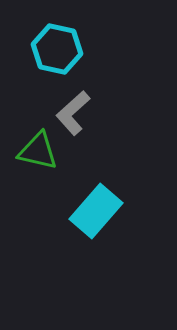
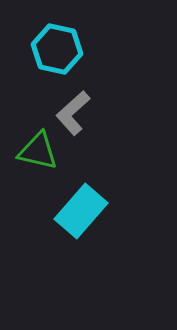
cyan rectangle: moved 15 px left
